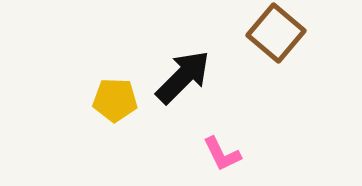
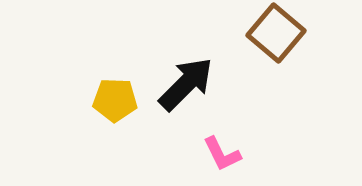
black arrow: moved 3 px right, 7 px down
